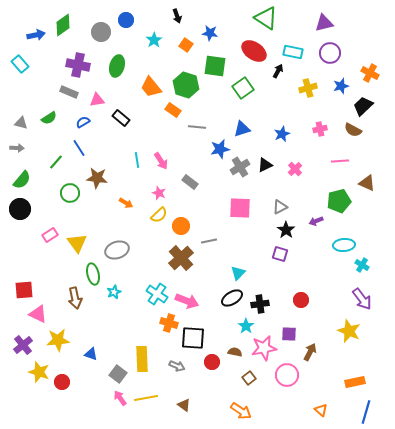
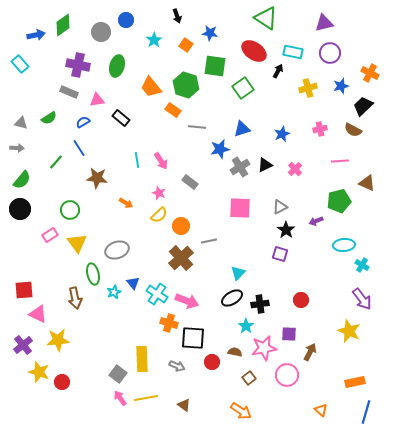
green circle at (70, 193): moved 17 px down
blue triangle at (91, 354): moved 42 px right, 71 px up; rotated 32 degrees clockwise
